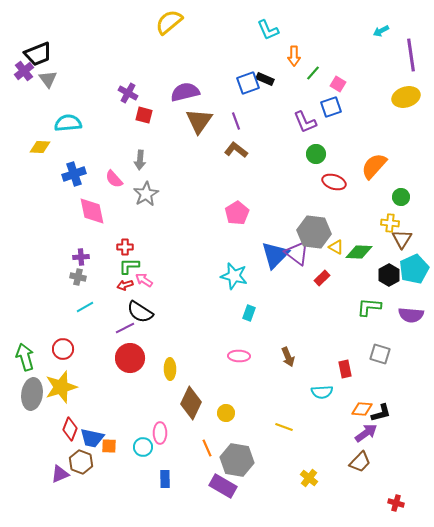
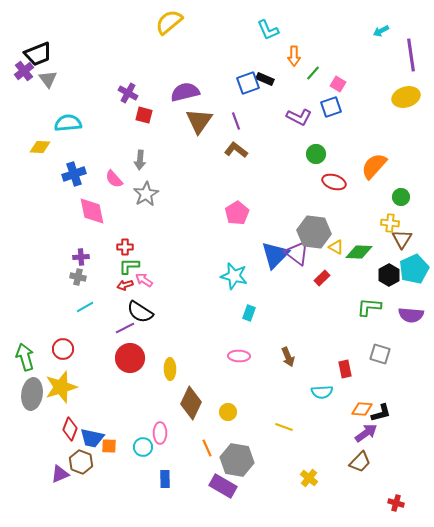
purple L-shape at (305, 122): moved 6 px left, 5 px up; rotated 40 degrees counterclockwise
yellow circle at (226, 413): moved 2 px right, 1 px up
